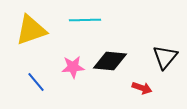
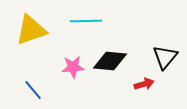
cyan line: moved 1 px right, 1 px down
blue line: moved 3 px left, 8 px down
red arrow: moved 2 px right, 4 px up; rotated 36 degrees counterclockwise
